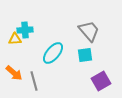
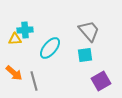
cyan ellipse: moved 3 px left, 5 px up
